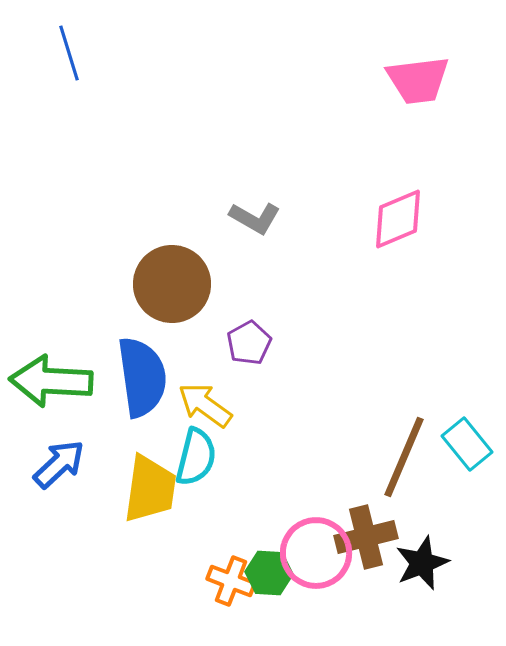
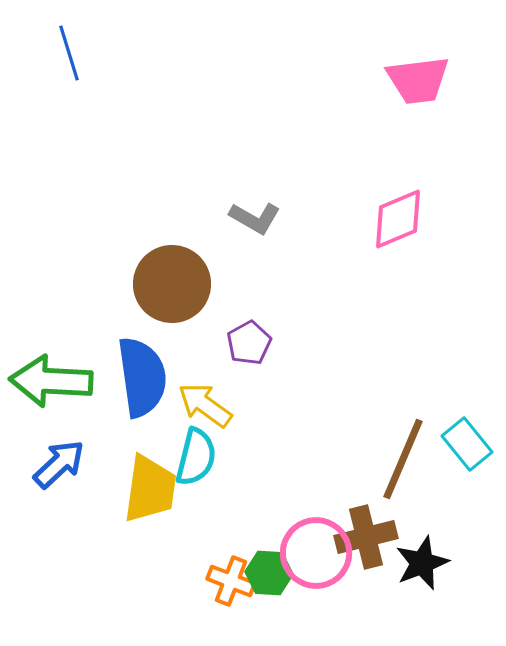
brown line: moved 1 px left, 2 px down
